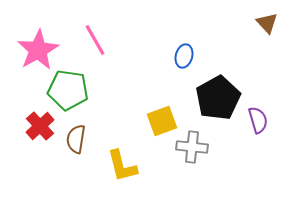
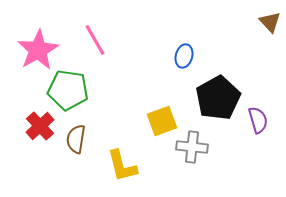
brown triangle: moved 3 px right, 1 px up
